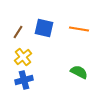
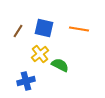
brown line: moved 1 px up
yellow cross: moved 17 px right, 3 px up
green semicircle: moved 19 px left, 7 px up
blue cross: moved 2 px right, 1 px down
